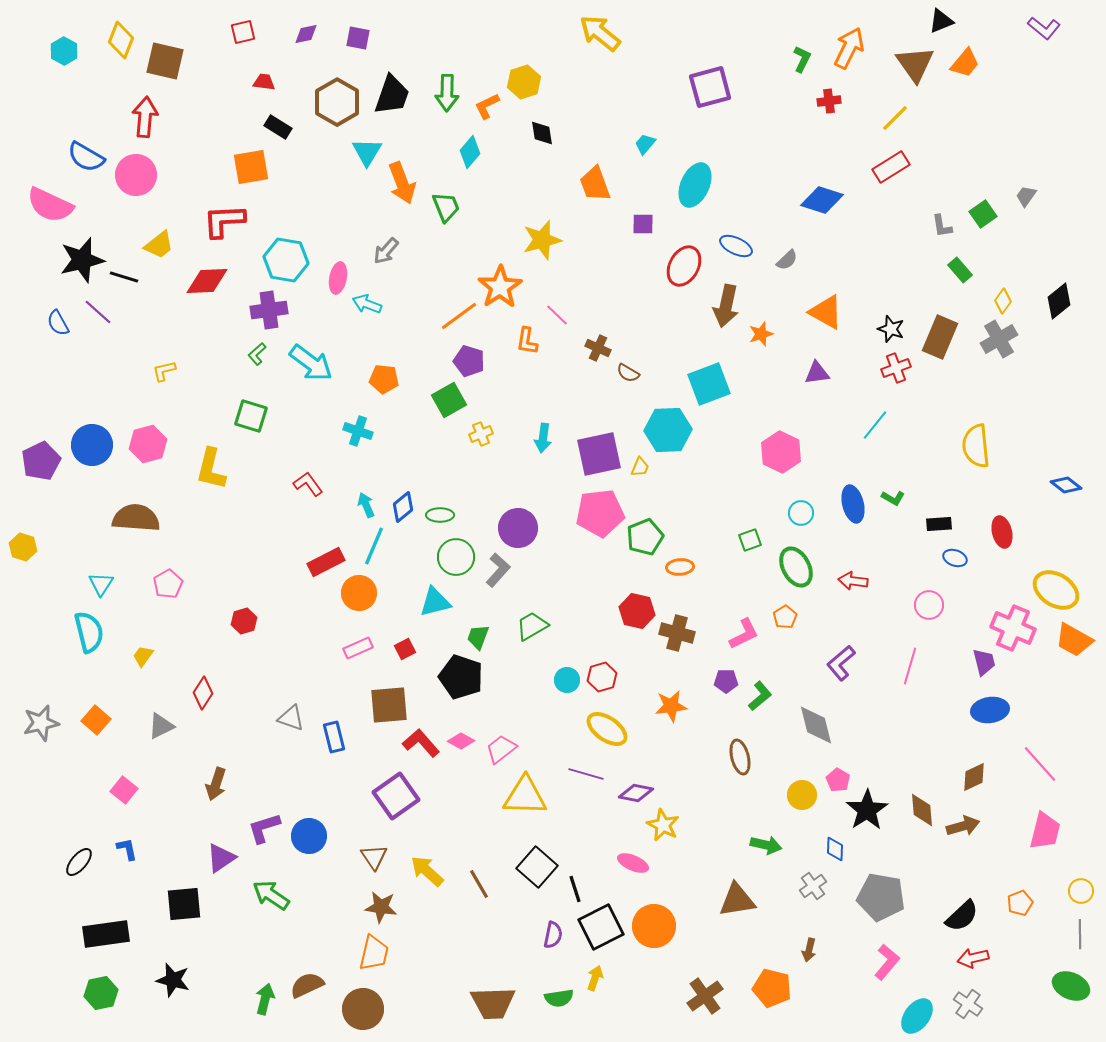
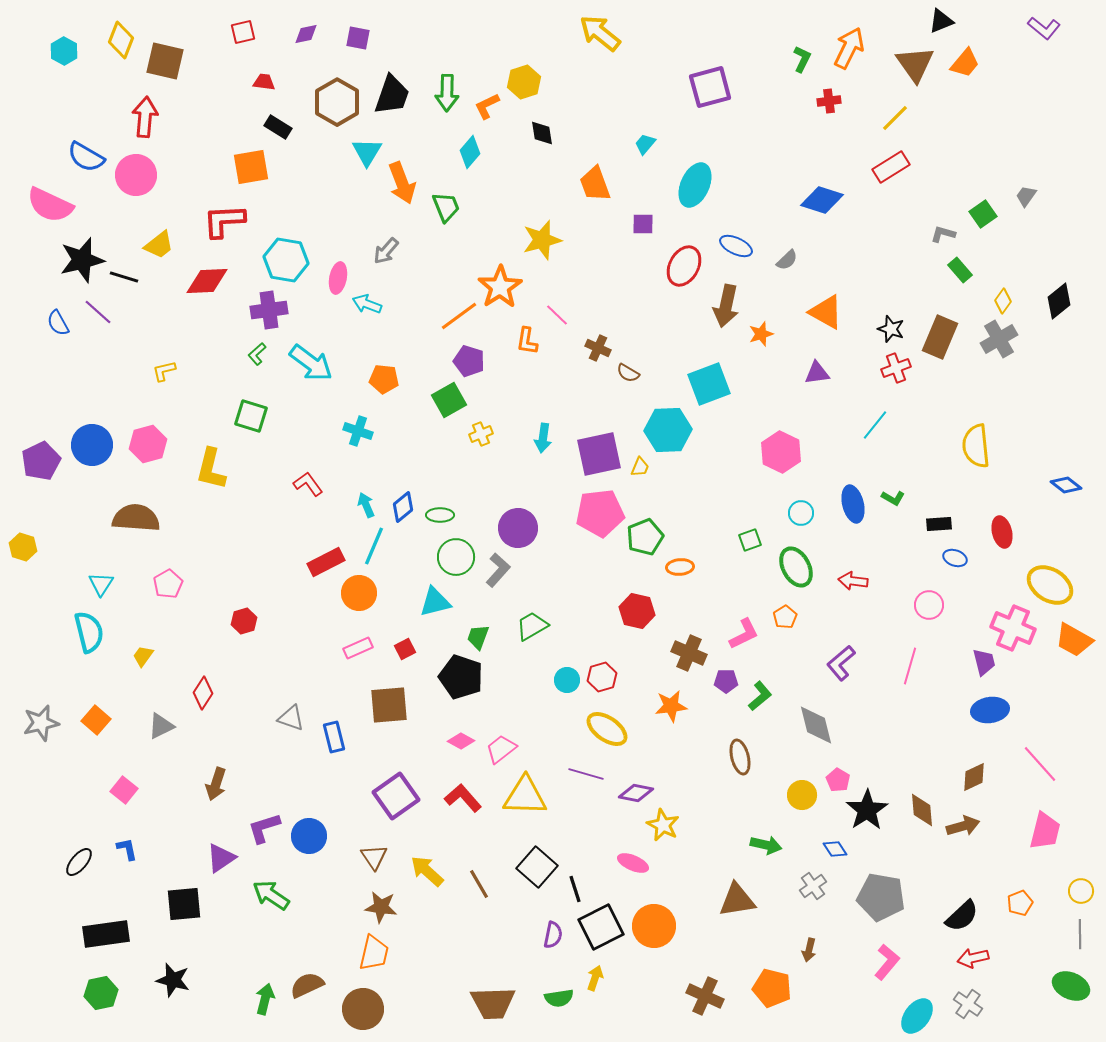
gray L-shape at (942, 226): moved 1 px right, 8 px down; rotated 115 degrees clockwise
yellow ellipse at (1056, 590): moved 6 px left, 5 px up
brown cross at (677, 633): moved 12 px right, 20 px down; rotated 8 degrees clockwise
red L-shape at (421, 743): moved 42 px right, 55 px down
blue diamond at (835, 849): rotated 35 degrees counterclockwise
brown cross at (705, 996): rotated 30 degrees counterclockwise
